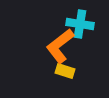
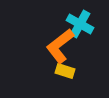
cyan cross: rotated 20 degrees clockwise
